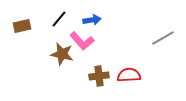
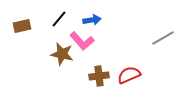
red semicircle: rotated 20 degrees counterclockwise
